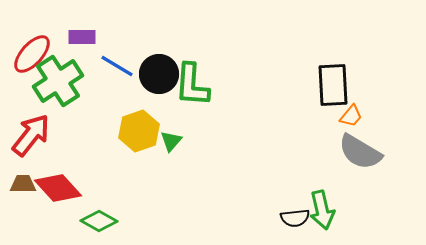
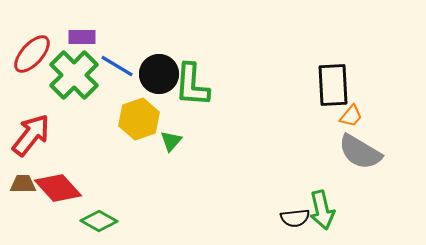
green cross: moved 16 px right, 6 px up; rotated 12 degrees counterclockwise
yellow hexagon: moved 12 px up
